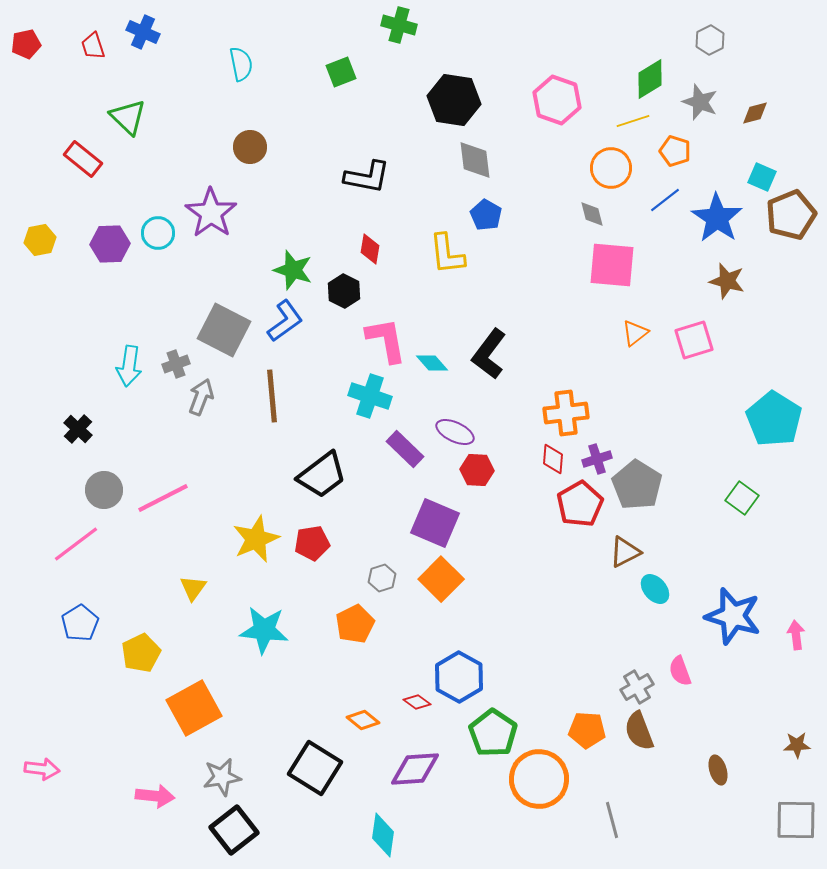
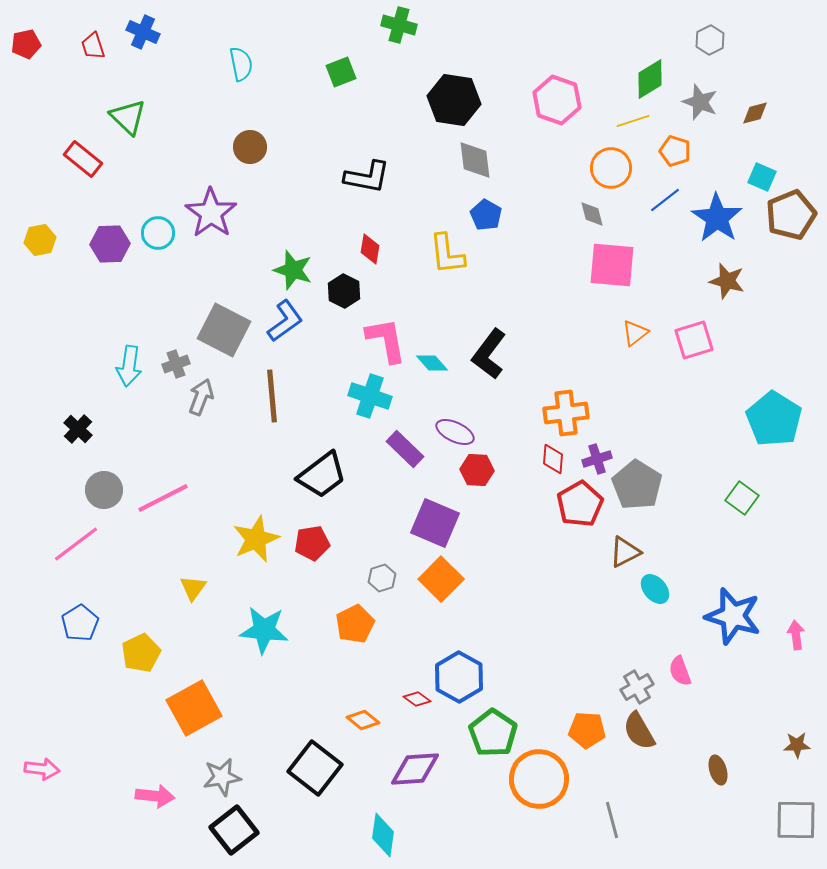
red diamond at (417, 702): moved 3 px up
brown semicircle at (639, 731): rotated 9 degrees counterclockwise
black square at (315, 768): rotated 6 degrees clockwise
